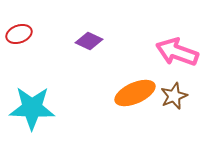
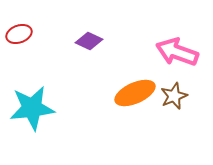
cyan star: rotated 9 degrees counterclockwise
